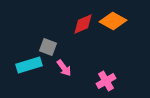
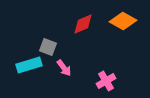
orange diamond: moved 10 px right
